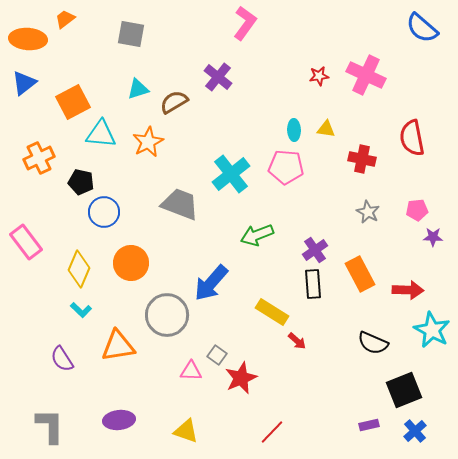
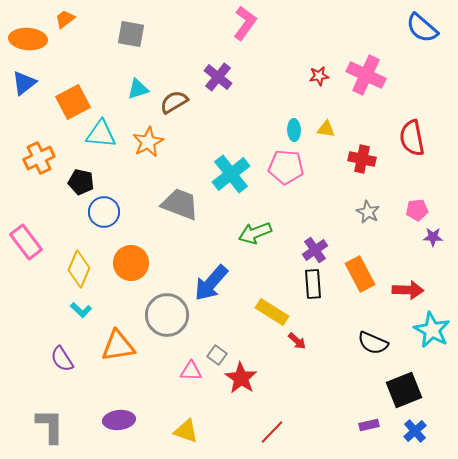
green arrow at (257, 235): moved 2 px left, 2 px up
red star at (241, 378): rotated 16 degrees counterclockwise
